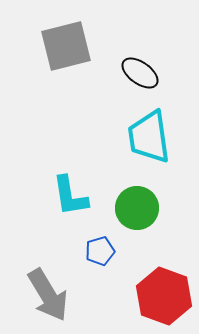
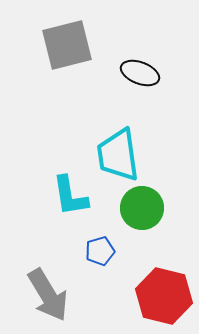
gray square: moved 1 px right, 1 px up
black ellipse: rotated 15 degrees counterclockwise
cyan trapezoid: moved 31 px left, 18 px down
green circle: moved 5 px right
red hexagon: rotated 6 degrees counterclockwise
